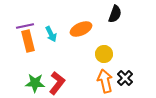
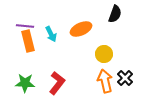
purple line: rotated 18 degrees clockwise
green star: moved 10 px left
